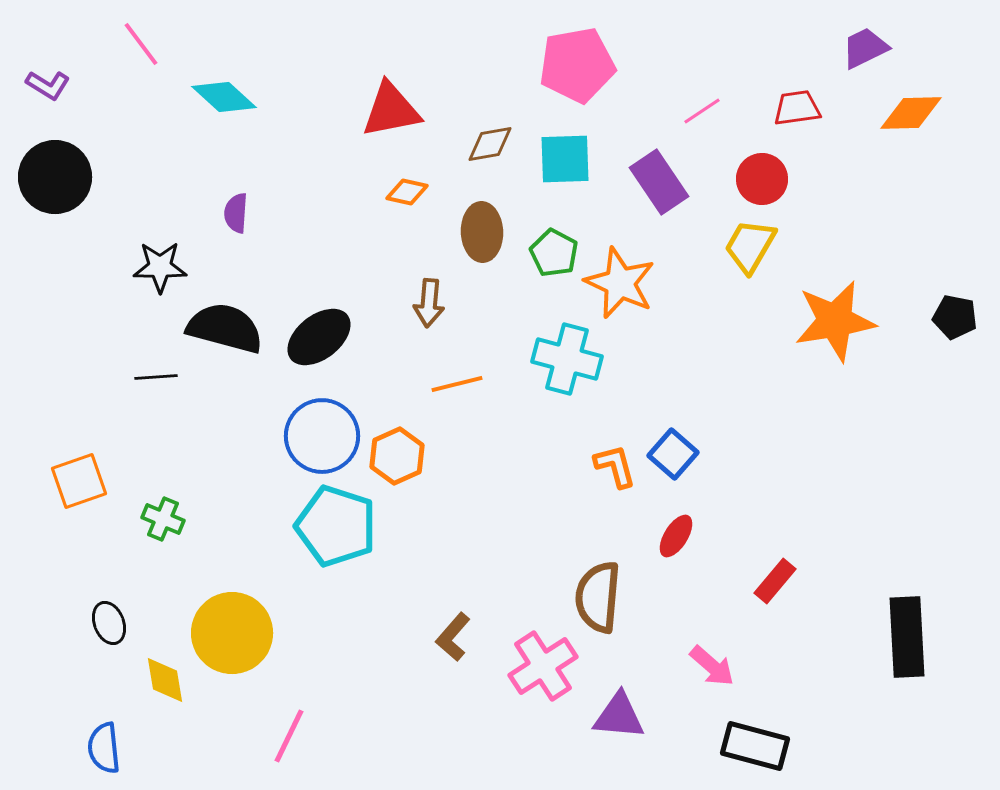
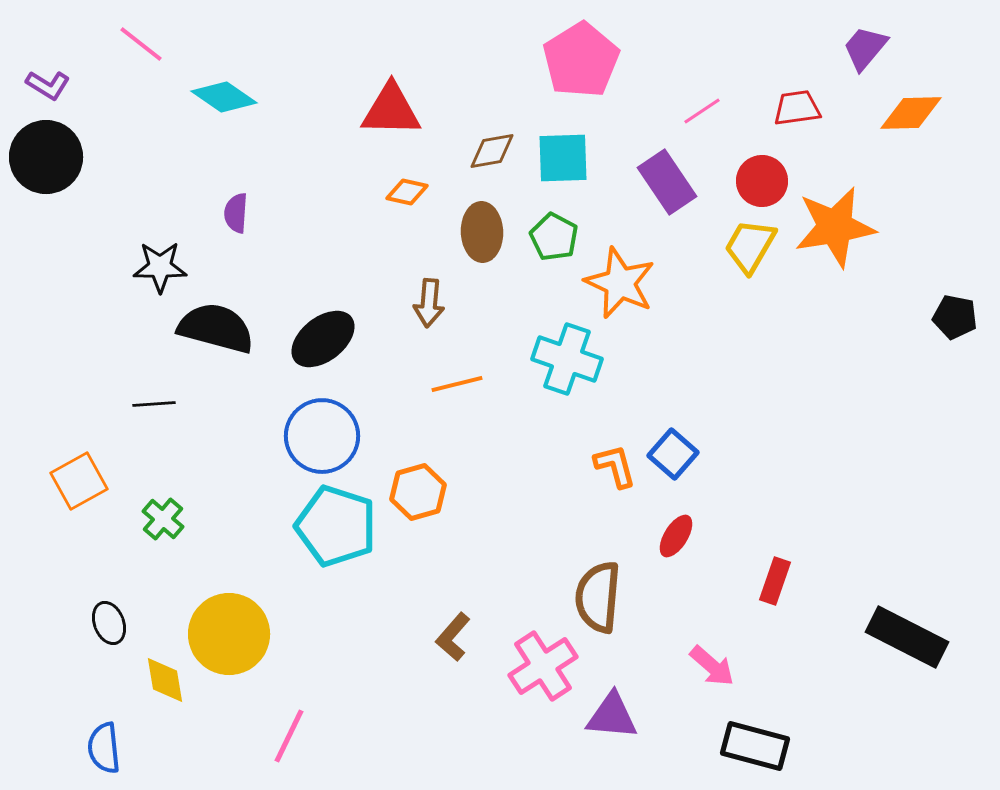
pink line at (141, 44): rotated 15 degrees counterclockwise
purple trapezoid at (865, 48): rotated 24 degrees counterclockwise
pink pentagon at (577, 65): moved 4 px right, 5 px up; rotated 22 degrees counterclockwise
cyan diamond at (224, 97): rotated 8 degrees counterclockwise
red triangle at (391, 110): rotated 12 degrees clockwise
brown diamond at (490, 144): moved 2 px right, 7 px down
cyan square at (565, 159): moved 2 px left, 1 px up
black circle at (55, 177): moved 9 px left, 20 px up
red circle at (762, 179): moved 2 px down
purple rectangle at (659, 182): moved 8 px right
green pentagon at (554, 253): moved 16 px up
orange star at (835, 321): moved 94 px up
black semicircle at (225, 328): moved 9 px left
black ellipse at (319, 337): moved 4 px right, 2 px down
cyan cross at (567, 359): rotated 4 degrees clockwise
black line at (156, 377): moved 2 px left, 27 px down
orange hexagon at (397, 456): moved 21 px right, 36 px down; rotated 8 degrees clockwise
orange square at (79, 481): rotated 10 degrees counterclockwise
green cross at (163, 519): rotated 18 degrees clockwise
red rectangle at (775, 581): rotated 21 degrees counterclockwise
yellow circle at (232, 633): moved 3 px left, 1 px down
black rectangle at (907, 637): rotated 60 degrees counterclockwise
purple triangle at (619, 716): moved 7 px left
